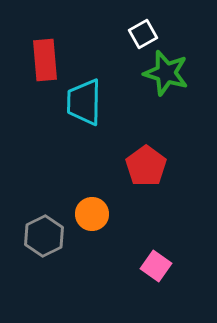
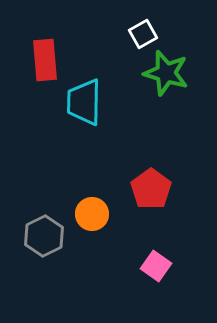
red pentagon: moved 5 px right, 23 px down
